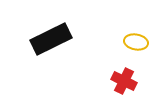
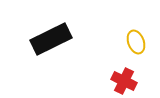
yellow ellipse: rotated 60 degrees clockwise
